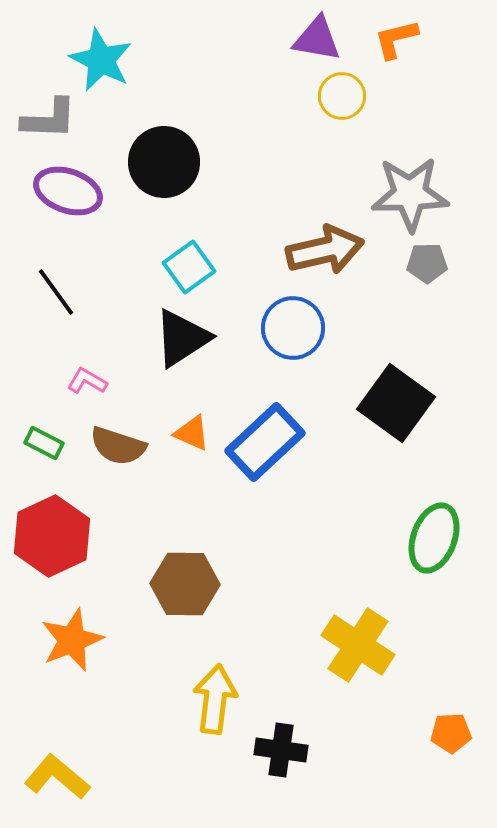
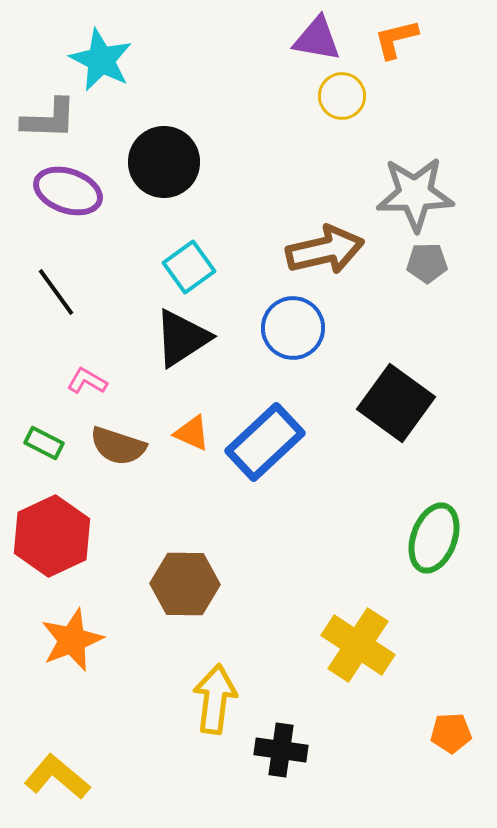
gray star: moved 5 px right
